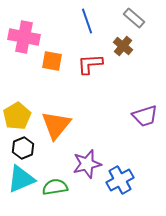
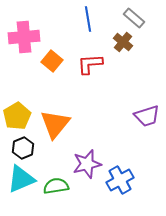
blue line: moved 1 px right, 2 px up; rotated 10 degrees clockwise
pink cross: rotated 16 degrees counterclockwise
brown cross: moved 4 px up
orange square: rotated 30 degrees clockwise
purple trapezoid: moved 2 px right
orange triangle: moved 1 px left, 1 px up
green semicircle: moved 1 px right, 1 px up
